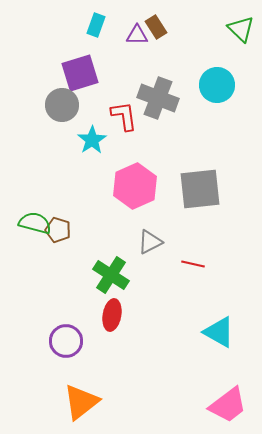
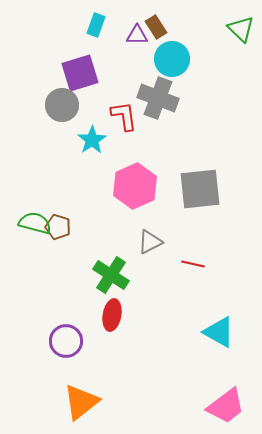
cyan circle: moved 45 px left, 26 px up
brown pentagon: moved 3 px up
pink trapezoid: moved 2 px left, 1 px down
